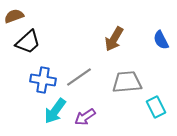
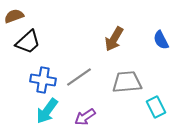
cyan arrow: moved 8 px left
